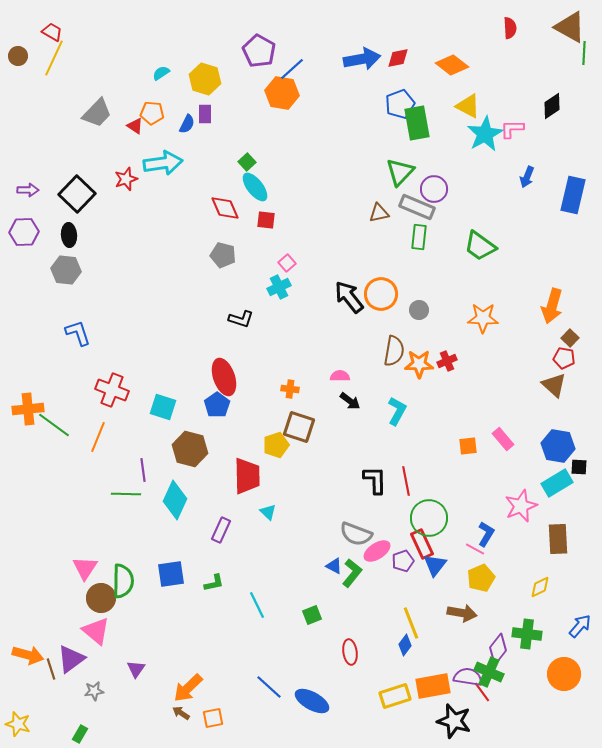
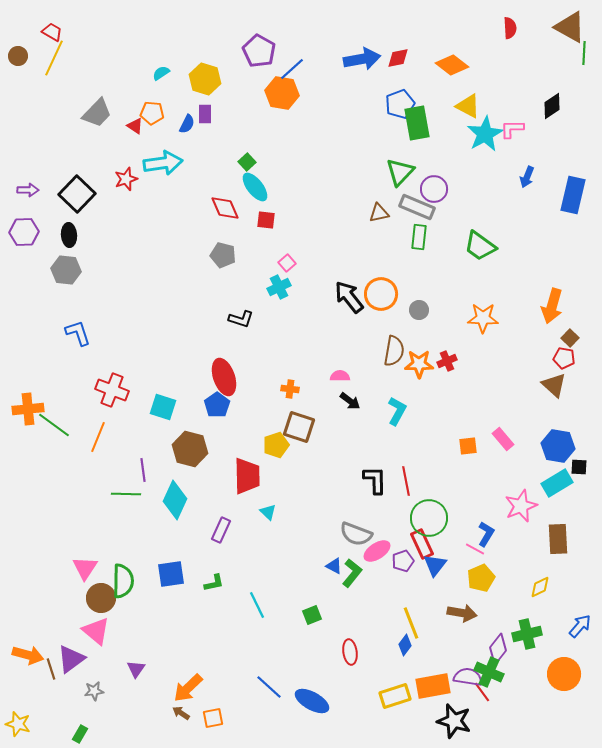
green cross at (527, 634): rotated 20 degrees counterclockwise
